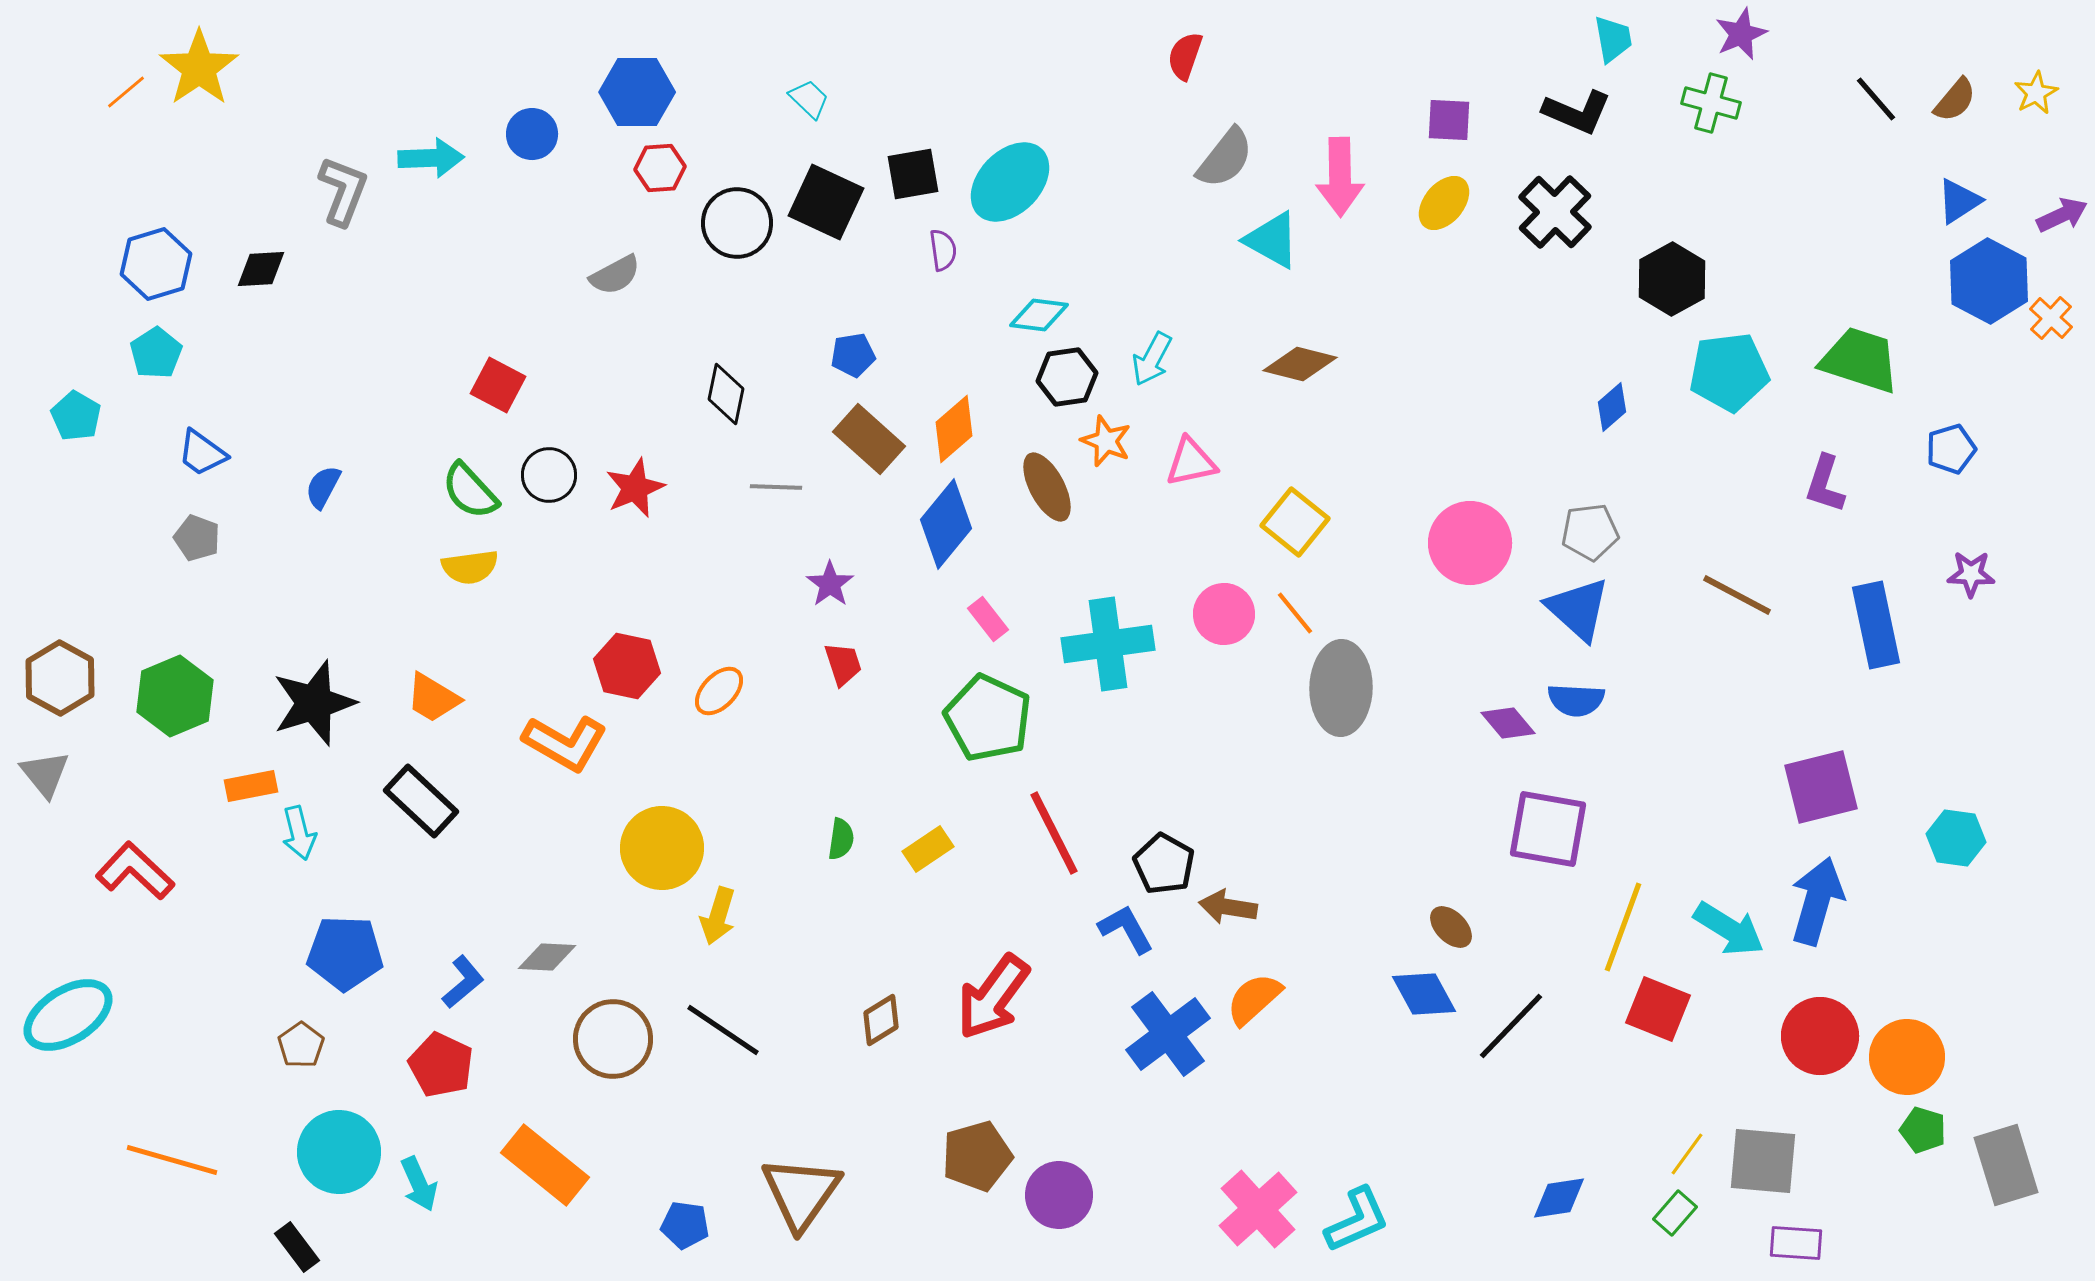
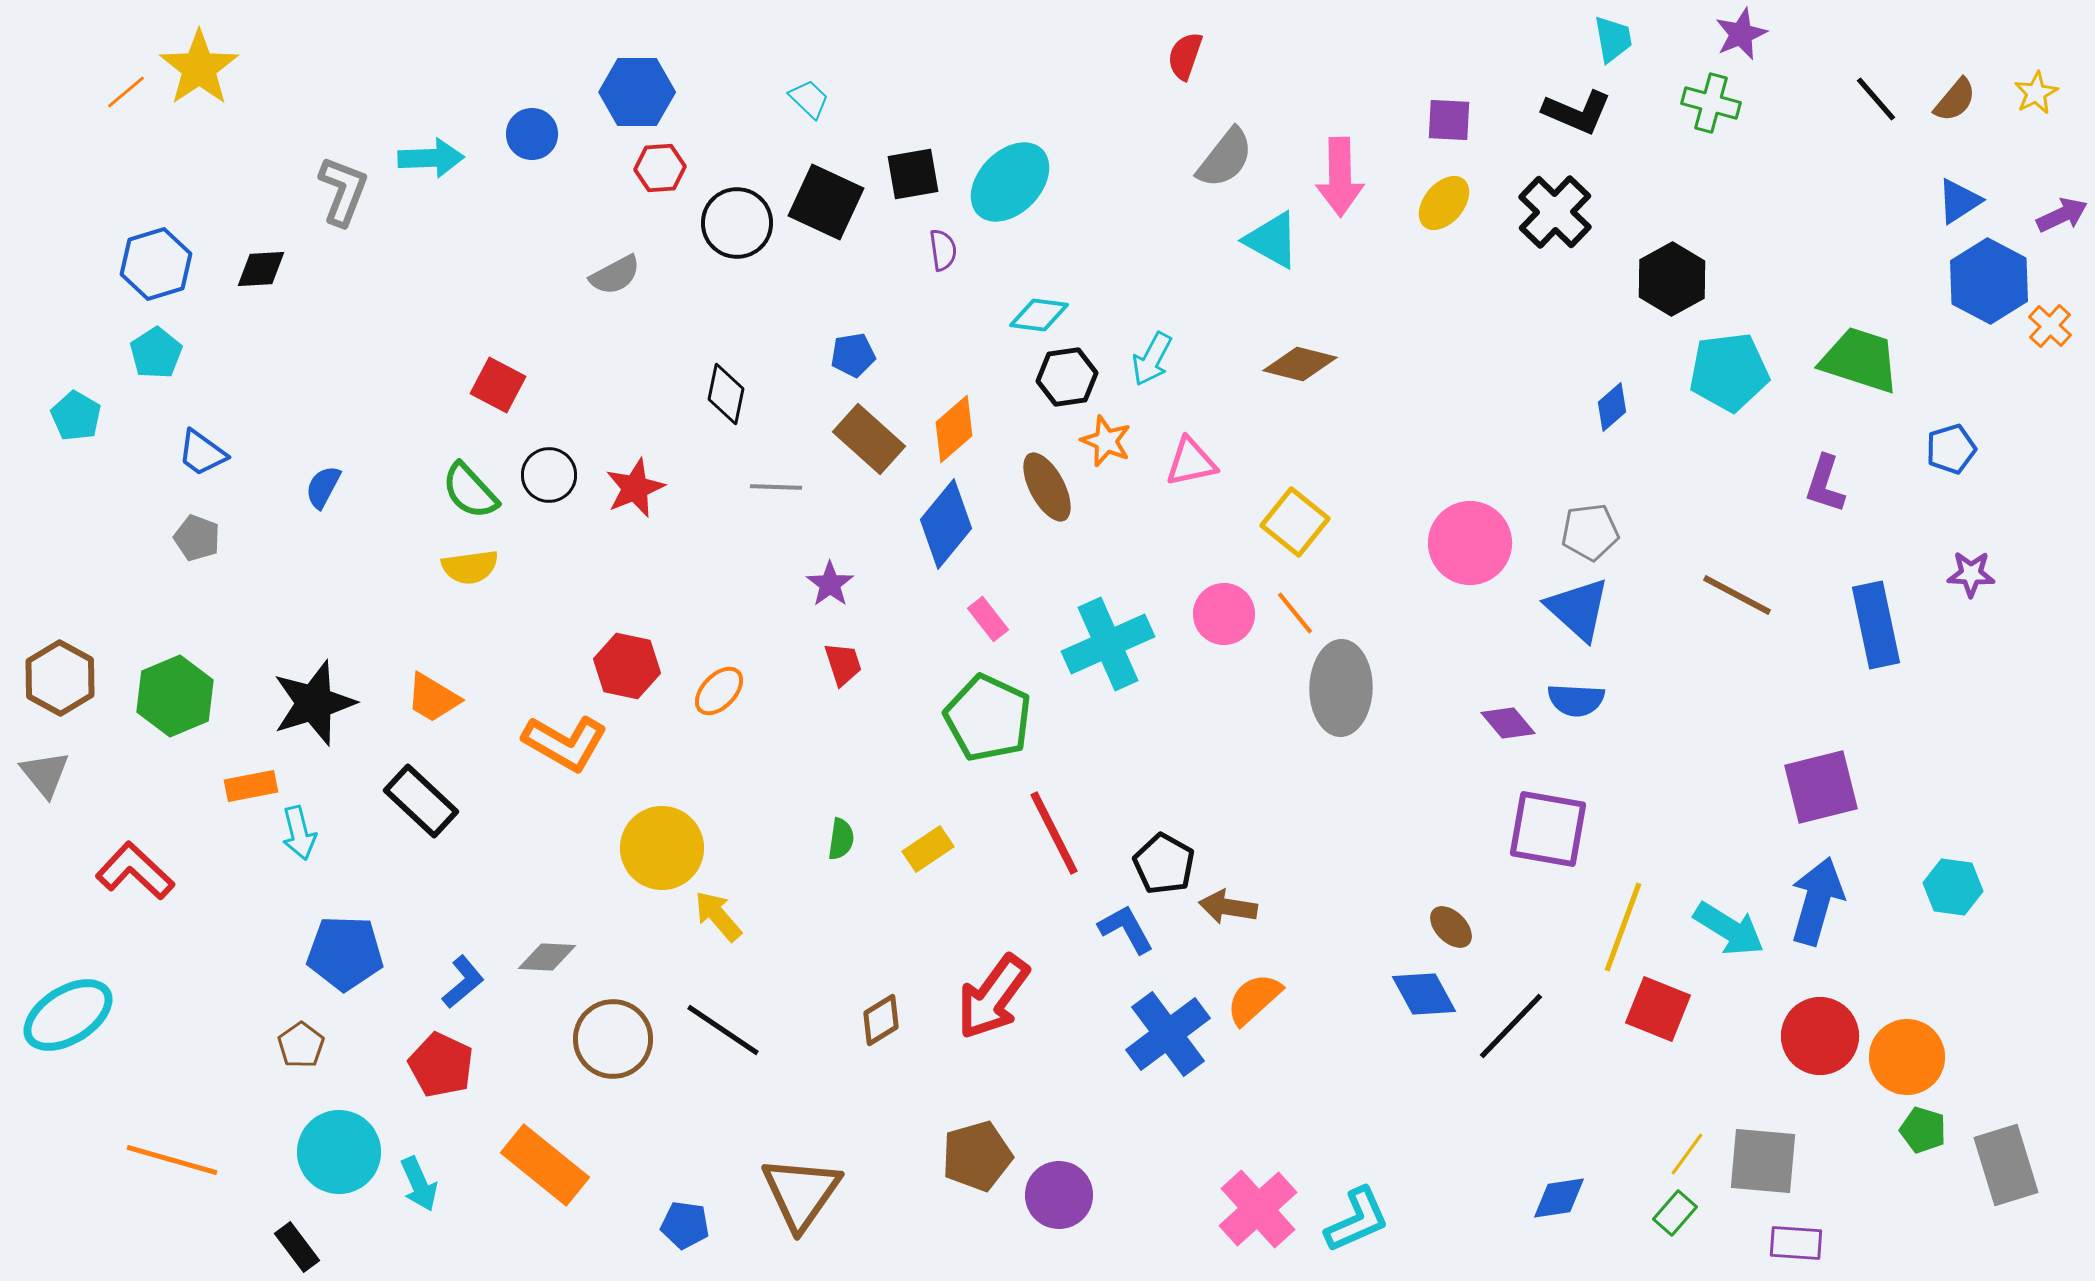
orange cross at (2051, 318): moved 1 px left, 8 px down
cyan cross at (1108, 644): rotated 16 degrees counterclockwise
cyan hexagon at (1956, 838): moved 3 px left, 49 px down
yellow arrow at (718, 916): rotated 122 degrees clockwise
